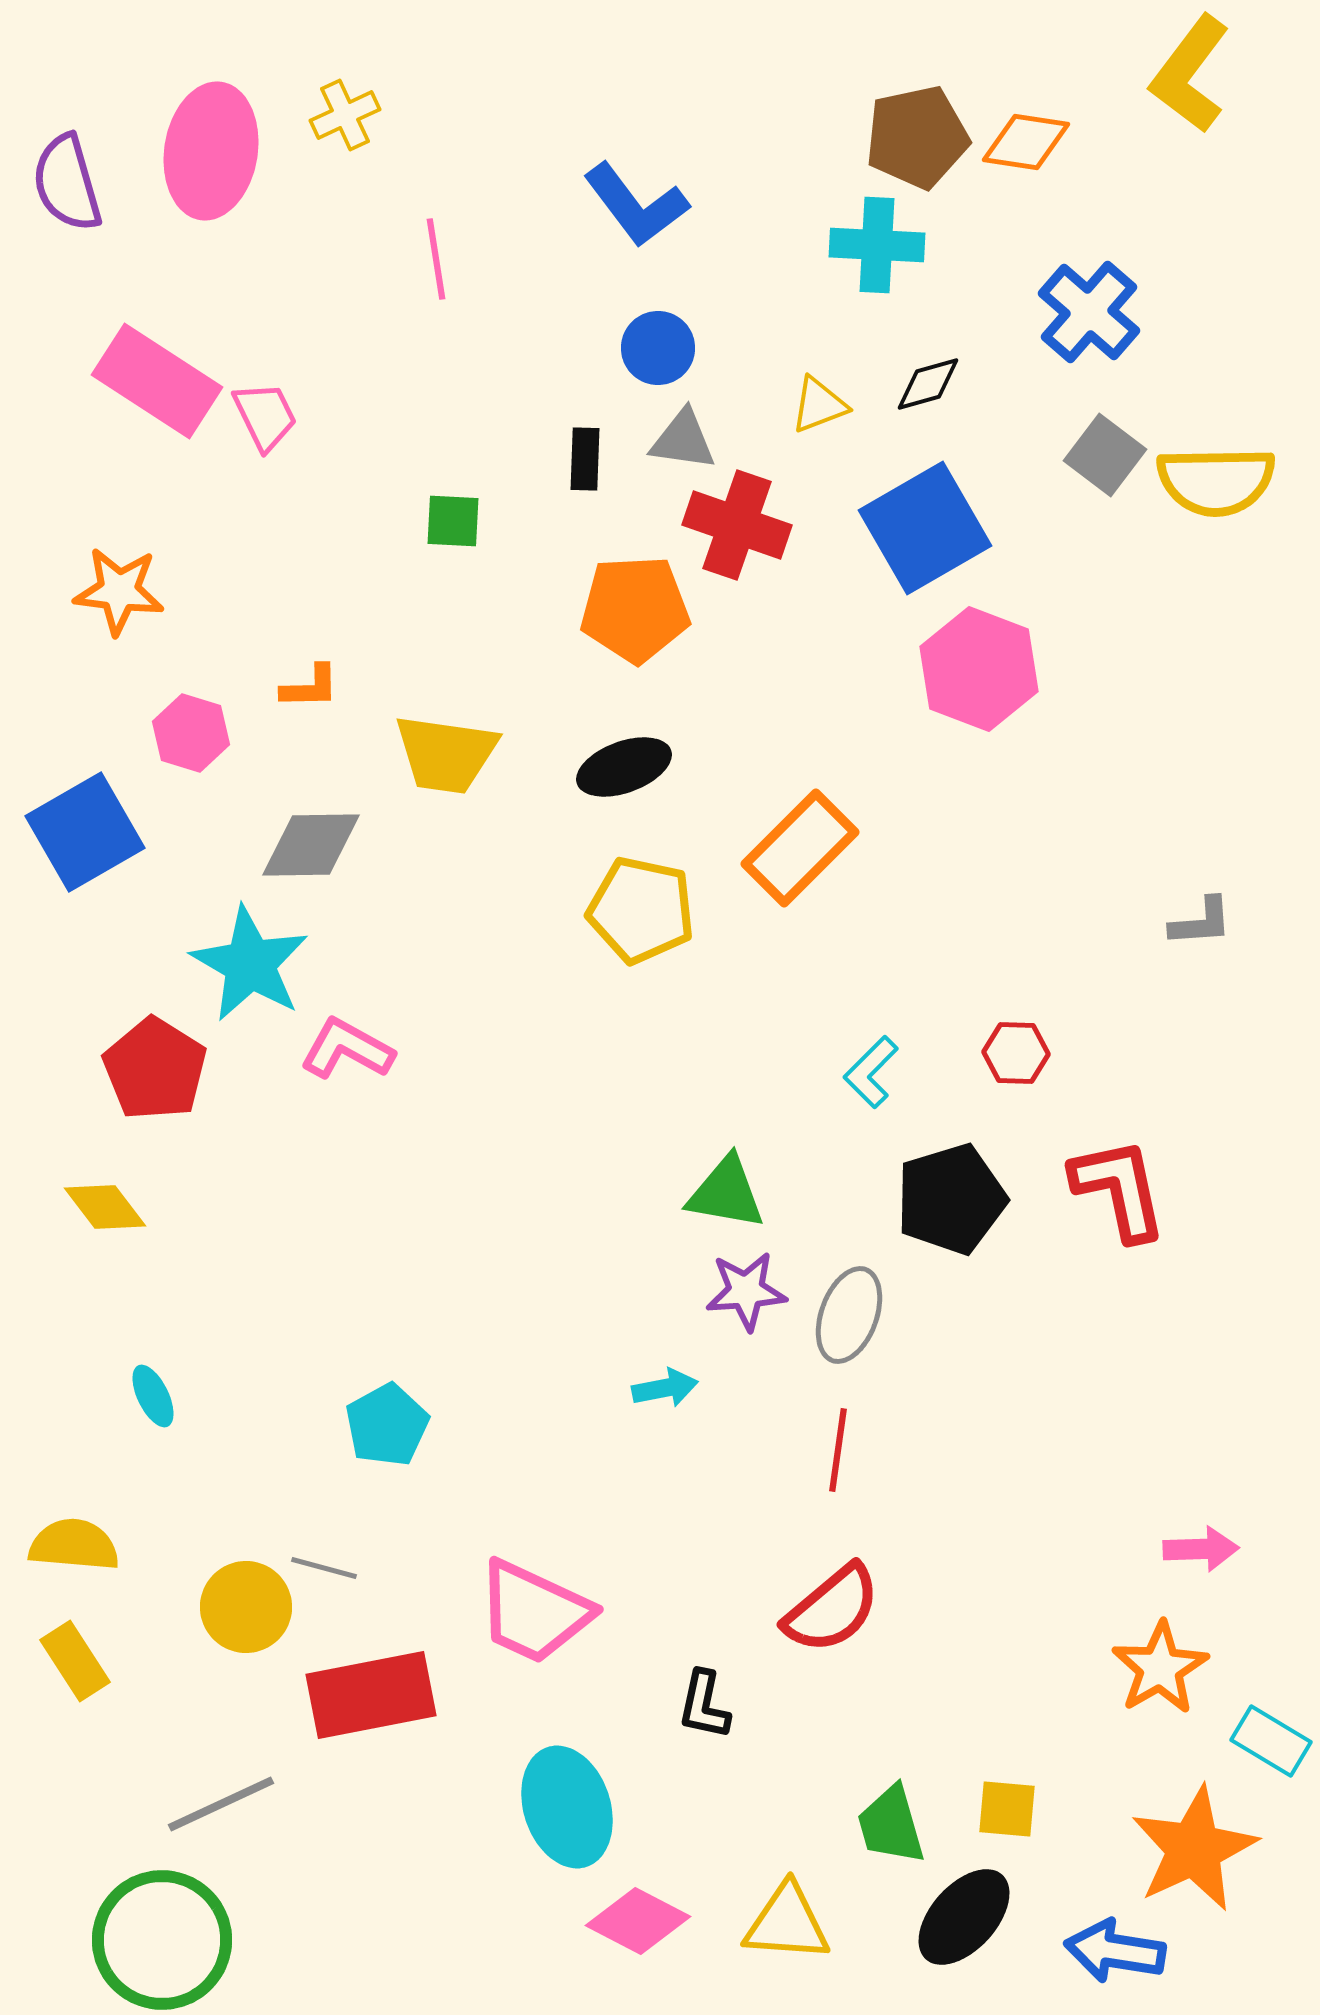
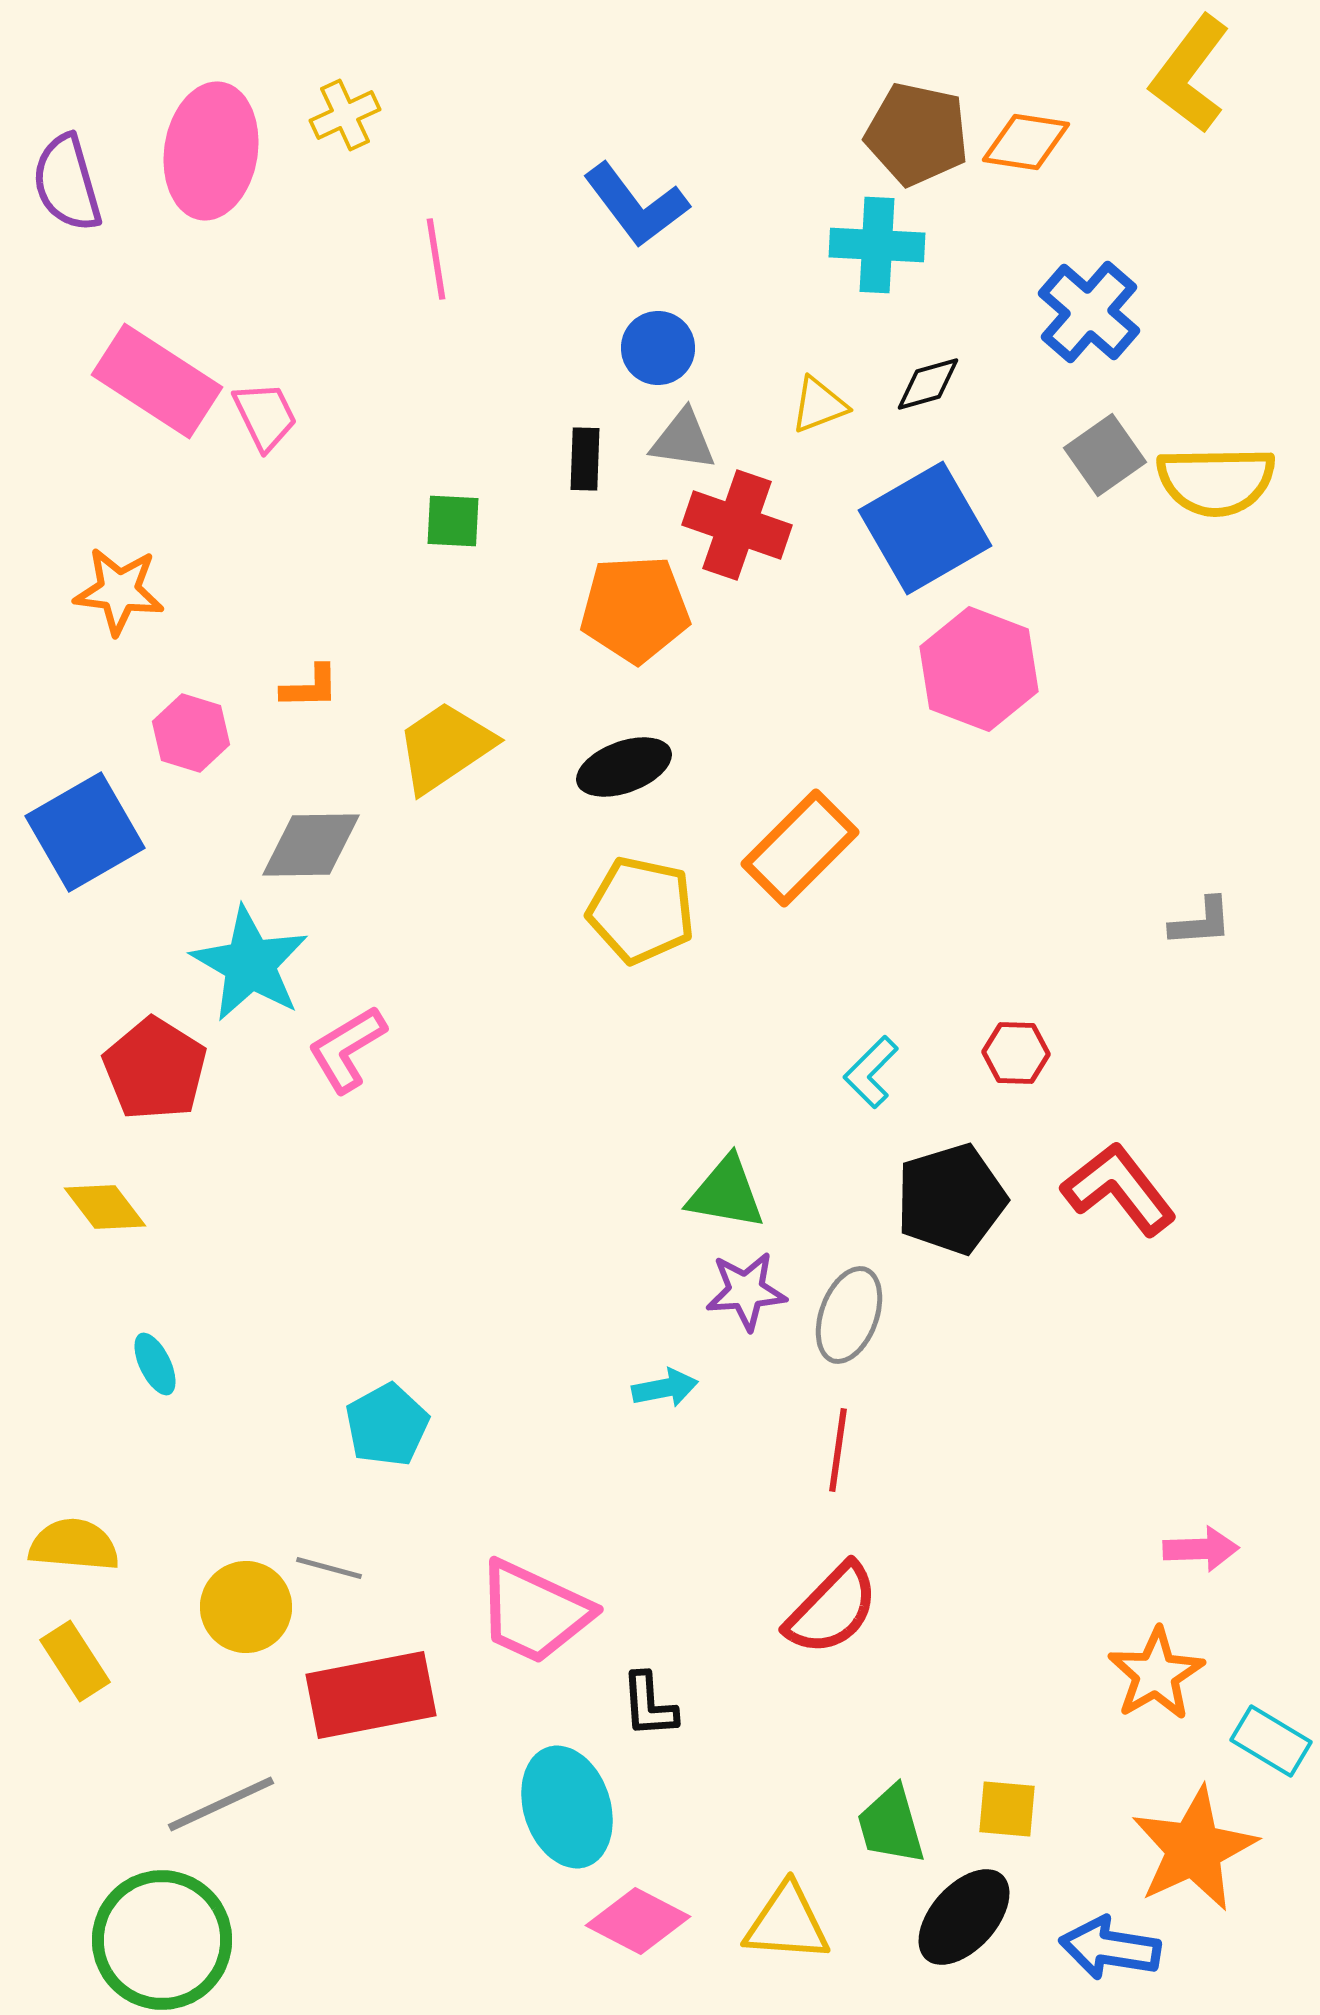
brown pentagon at (917, 137): moved 3 px up; rotated 24 degrees clockwise
gray square at (1105, 455): rotated 18 degrees clockwise
yellow trapezoid at (446, 754): moved 1 px left, 7 px up; rotated 138 degrees clockwise
pink L-shape at (347, 1049): rotated 60 degrees counterclockwise
red L-shape at (1119, 1189): rotated 26 degrees counterclockwise
cyan ellipse at (153, 1396): moved 2 px right, 32 px up
gray line at (324, 1568): moved 5 px right
red semicircle at (832, 1609): rotated 6 degrees counterclockwise
orange star at (1160, 1668): moved 4 px left, 6 px down
black L-shape at (704, 1705): moved 55 px left; rotated 16 degrees counterclockwise
blue arrow at (1115, 1951): moved 5 px left, 3 px up
